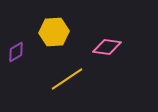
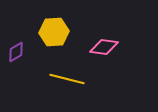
pink diamond: moved 3 px left
yellow line: rotated 48 degrees clockwise
